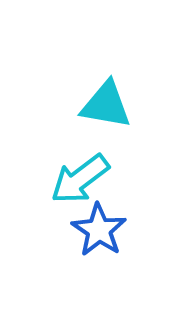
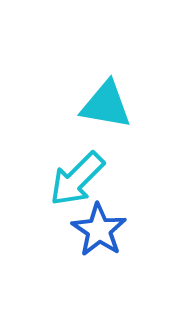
cyan arrow: moved 3 px left; rotated 8 degrees counterclockwise
